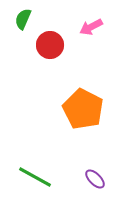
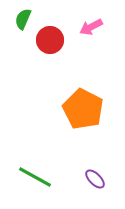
red circle: moved 5 px up
